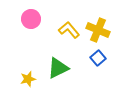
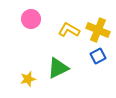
yellow L-shape: rotated 20 degrees counterclockwise
blue square: moved 2 px up; rotated 14 degrees clockwise
